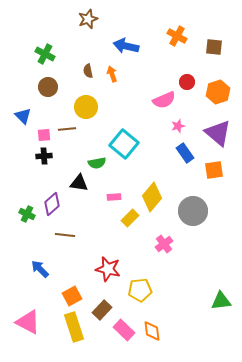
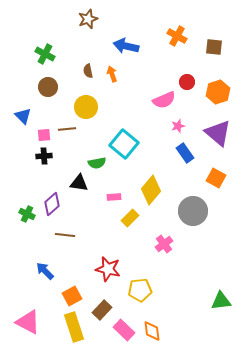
orange square at (214, 170): moved 2 px right, 8 px down; rotated 36 degrees clockwise
yellow diamond at (152, 197): moved 1 px left, 7 px up
blue arrow at (40, 269): moved 5 px right, 2 px down
